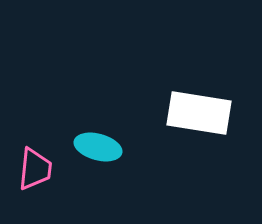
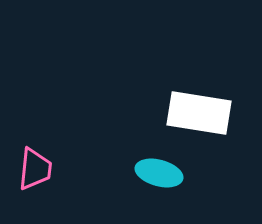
cyan ellipse: moved 61 px right, 26 px down
